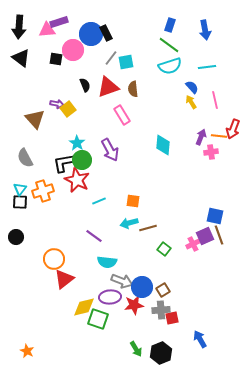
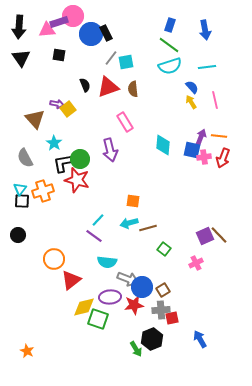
pink circle at (73, 50): moved 34 px up
black triangle at (21, 58): rotated 18 degrees clockwise
black square at (56, 59): moved 3 px right, 4 px up
pink rectangle at (122, 115): moved 3 px right, 7 px down
red arrow at (233, 129): moved 10 px left, 29 px down
cyan star at (77, 143): moved 23 px left
purple arrow at (110, 150): rotated 15 degrees clockwise
pink cross at (211, 152): moved 7 px left, 5 px down
green circle at (82, 160): moved 2 px left, 1 px up
red star at (77, 180): rotated 10 degrees counterclockwise
cyan line at (99, 201): moved 1 px left, 19 px down; rotated 24 degrees counterclockwise
black square at (20, 202): moved 2 px right, 1 px up
blue square at (215, 216): moved 23 px left, 66 px up
brown line at (219, 235): rotated 24 degrees counterclockwise
black circle at (16, 237): moved 2 px right, 2 px up
pink cross at (193, 244): moved 3 px right, 19 px down
red triangle at (64, 279): moved 7 px right, 1 px down
gray arrow at (122, 281): moved 6 px right, 2 px up
black hexagon at (161, 353): moved 9 px left, 14 px up
